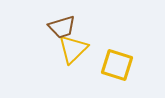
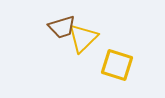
yellow triangle: moved 10 px right, 11 px up
